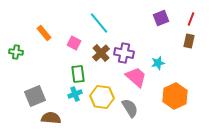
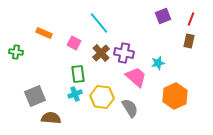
purple square: moved 2 px right, 2 px up
orange rectangle: rotated 28 degrees counterclockwise
